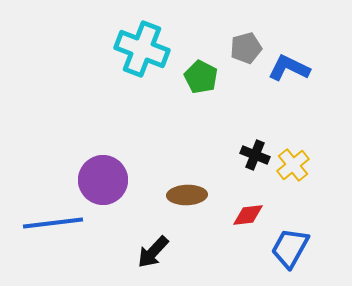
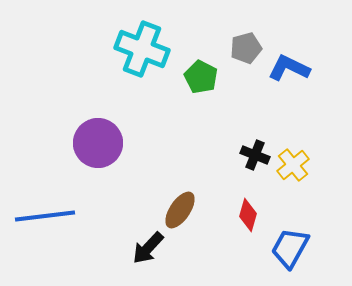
purple circle: moved 5 px left, 37 px up
brown ellipse: moved 7 px left, 15 px down; rotated 54 degrees counterclockwise
red diamond: rotated 68 degrees counterclockwise
blue line: moved 8 px left, 7 px up
black arrow: moved 5 px left, 4 px up
